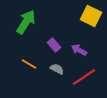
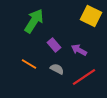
green arrow: moved 8 px right, 1 px up
